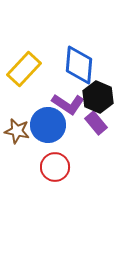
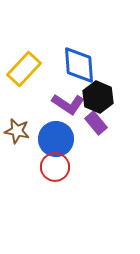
blue diamond: rotated 9 degrees counterclockwise
blue circle: moved 8 px right, 14 px down
